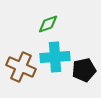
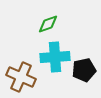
brown cross: moved 10 px down
